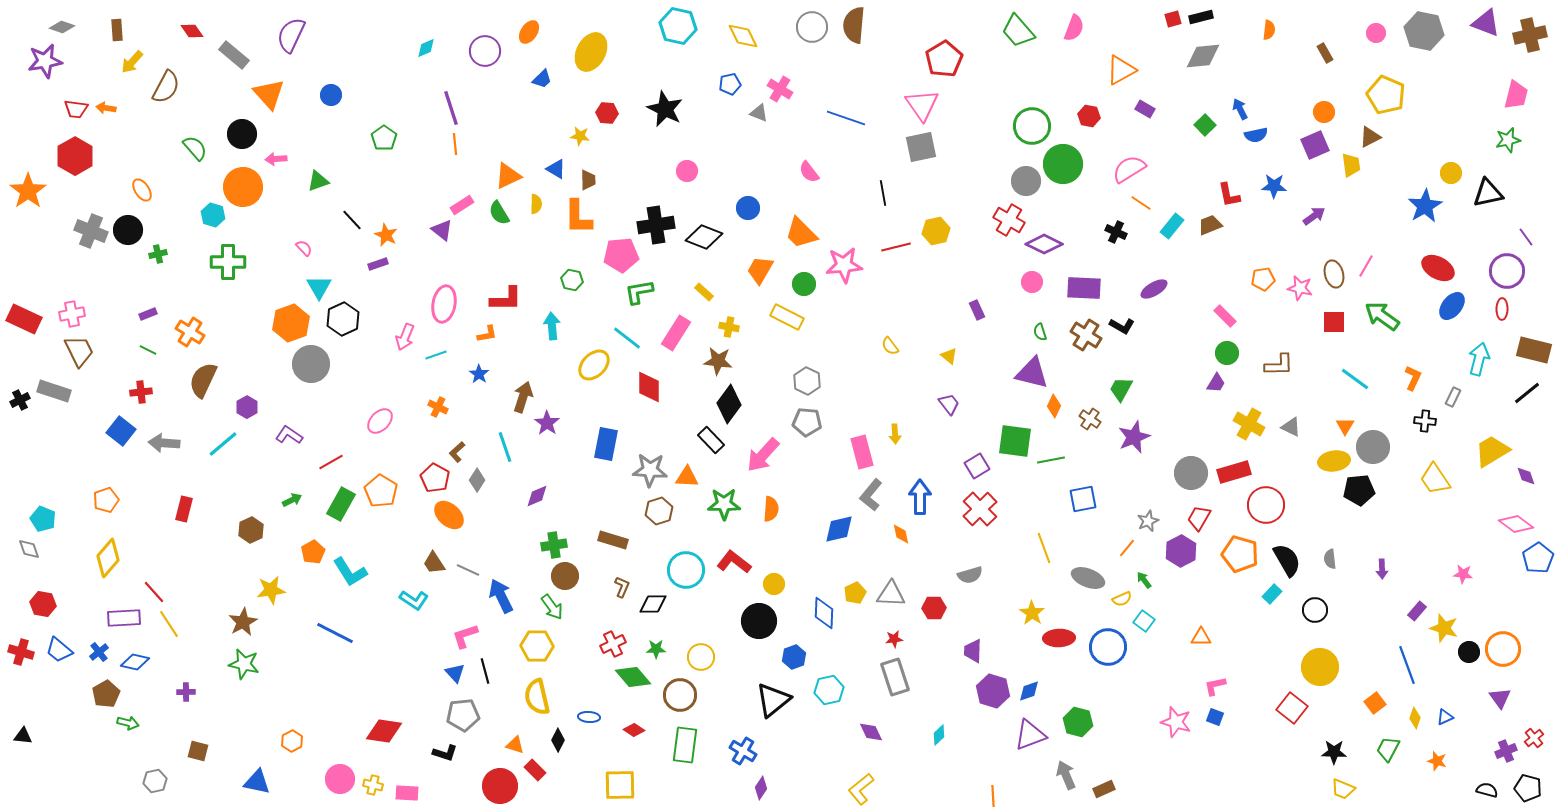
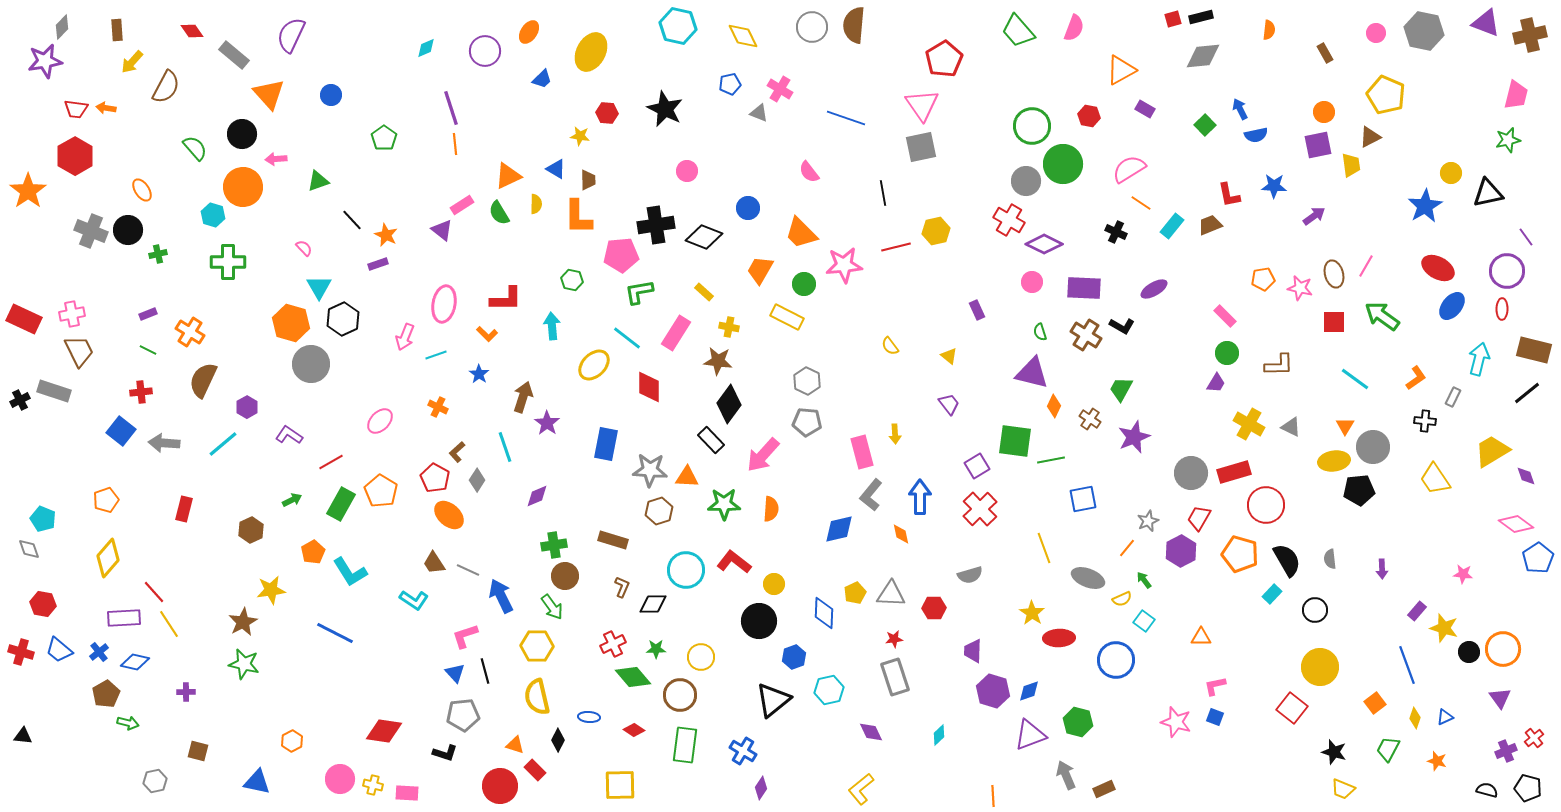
gray diamond at (62, 27): rotated 65 degrees counterclockwise
purple square at (1315, 145): moved 3 px right; rotated 12 degrees clockwise
orange hexagon at (291, 323): rotated 24 degrees counterclockwise
orange L-shape at (487, 334): rotated 55 degrees clockwise
orange L-shape at (1413, 378): moved 3 px right; rotated 30 degrees clockwise
blue circle at (1108, 647): moved 8 px right, 13 px down
black star at (1334, 752): rotated 15 degrees clockwise
